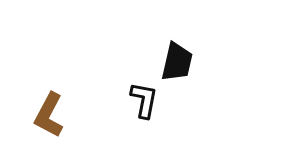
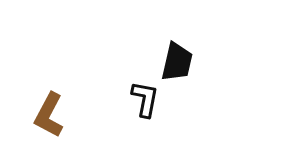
black L-shape: moved 1 px right, 1 px up
